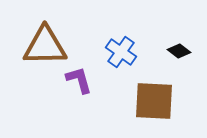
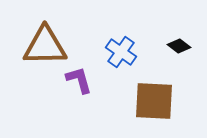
black diamond: moved 5 px up
